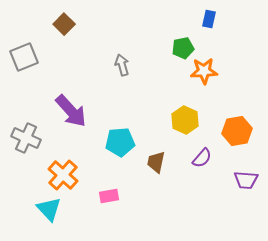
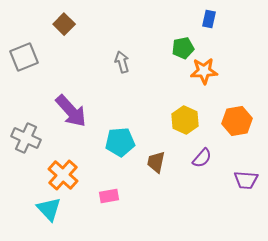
gray arrow: moved 3 px up
orange hexagon: moved 10 px up
